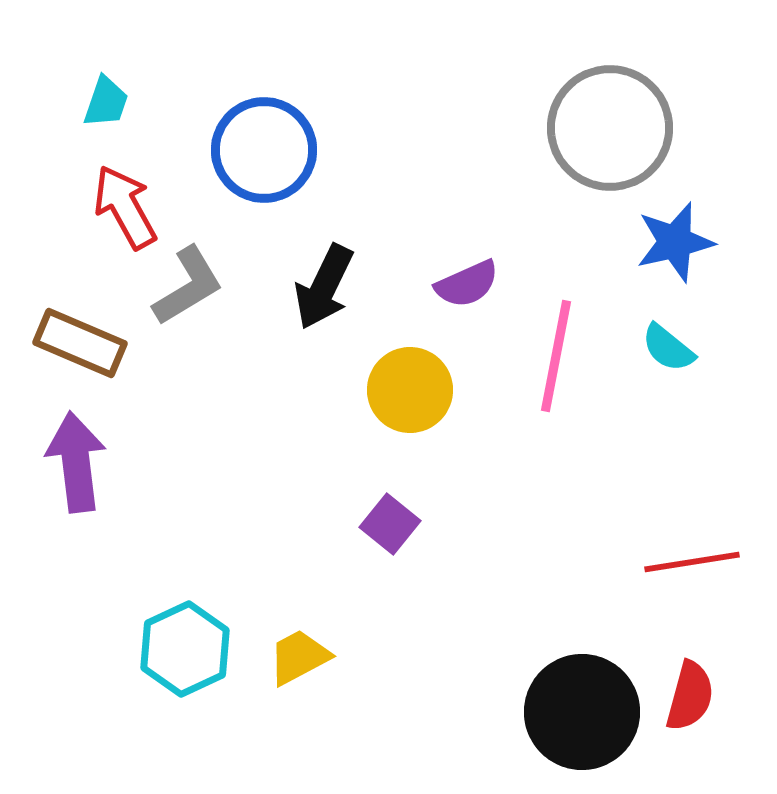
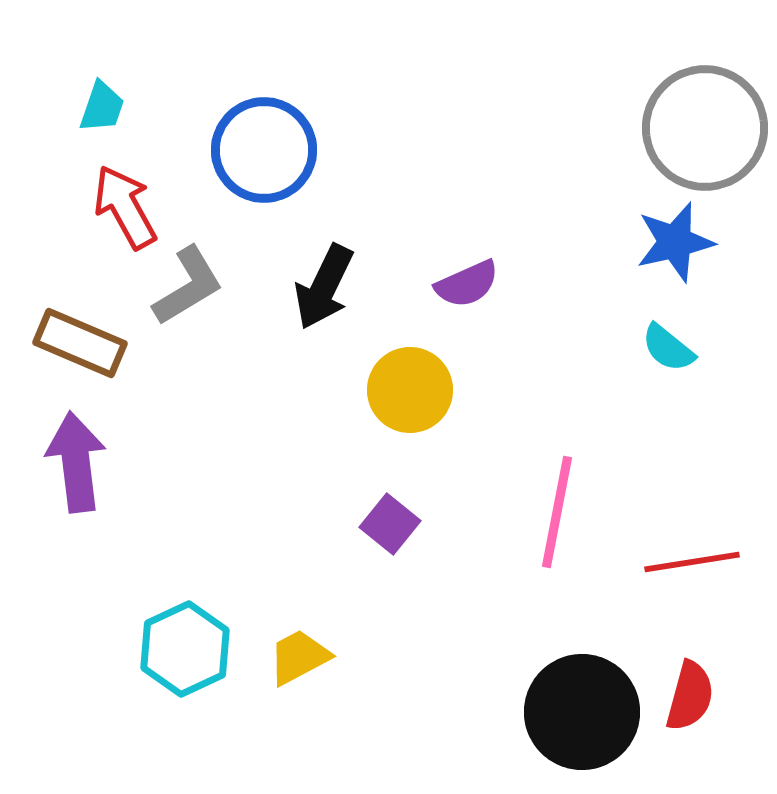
cyan trapezoid: moved 4 px left, 5 px down
gray circle: moved 95 px right
pink line: moved 1 px right, 156 px down
